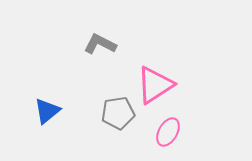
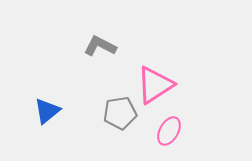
gray L-shape: moved 2 px down
gray pentagon: moved 2 px right
pink ellipse: moved 1 px right, 1 px up
